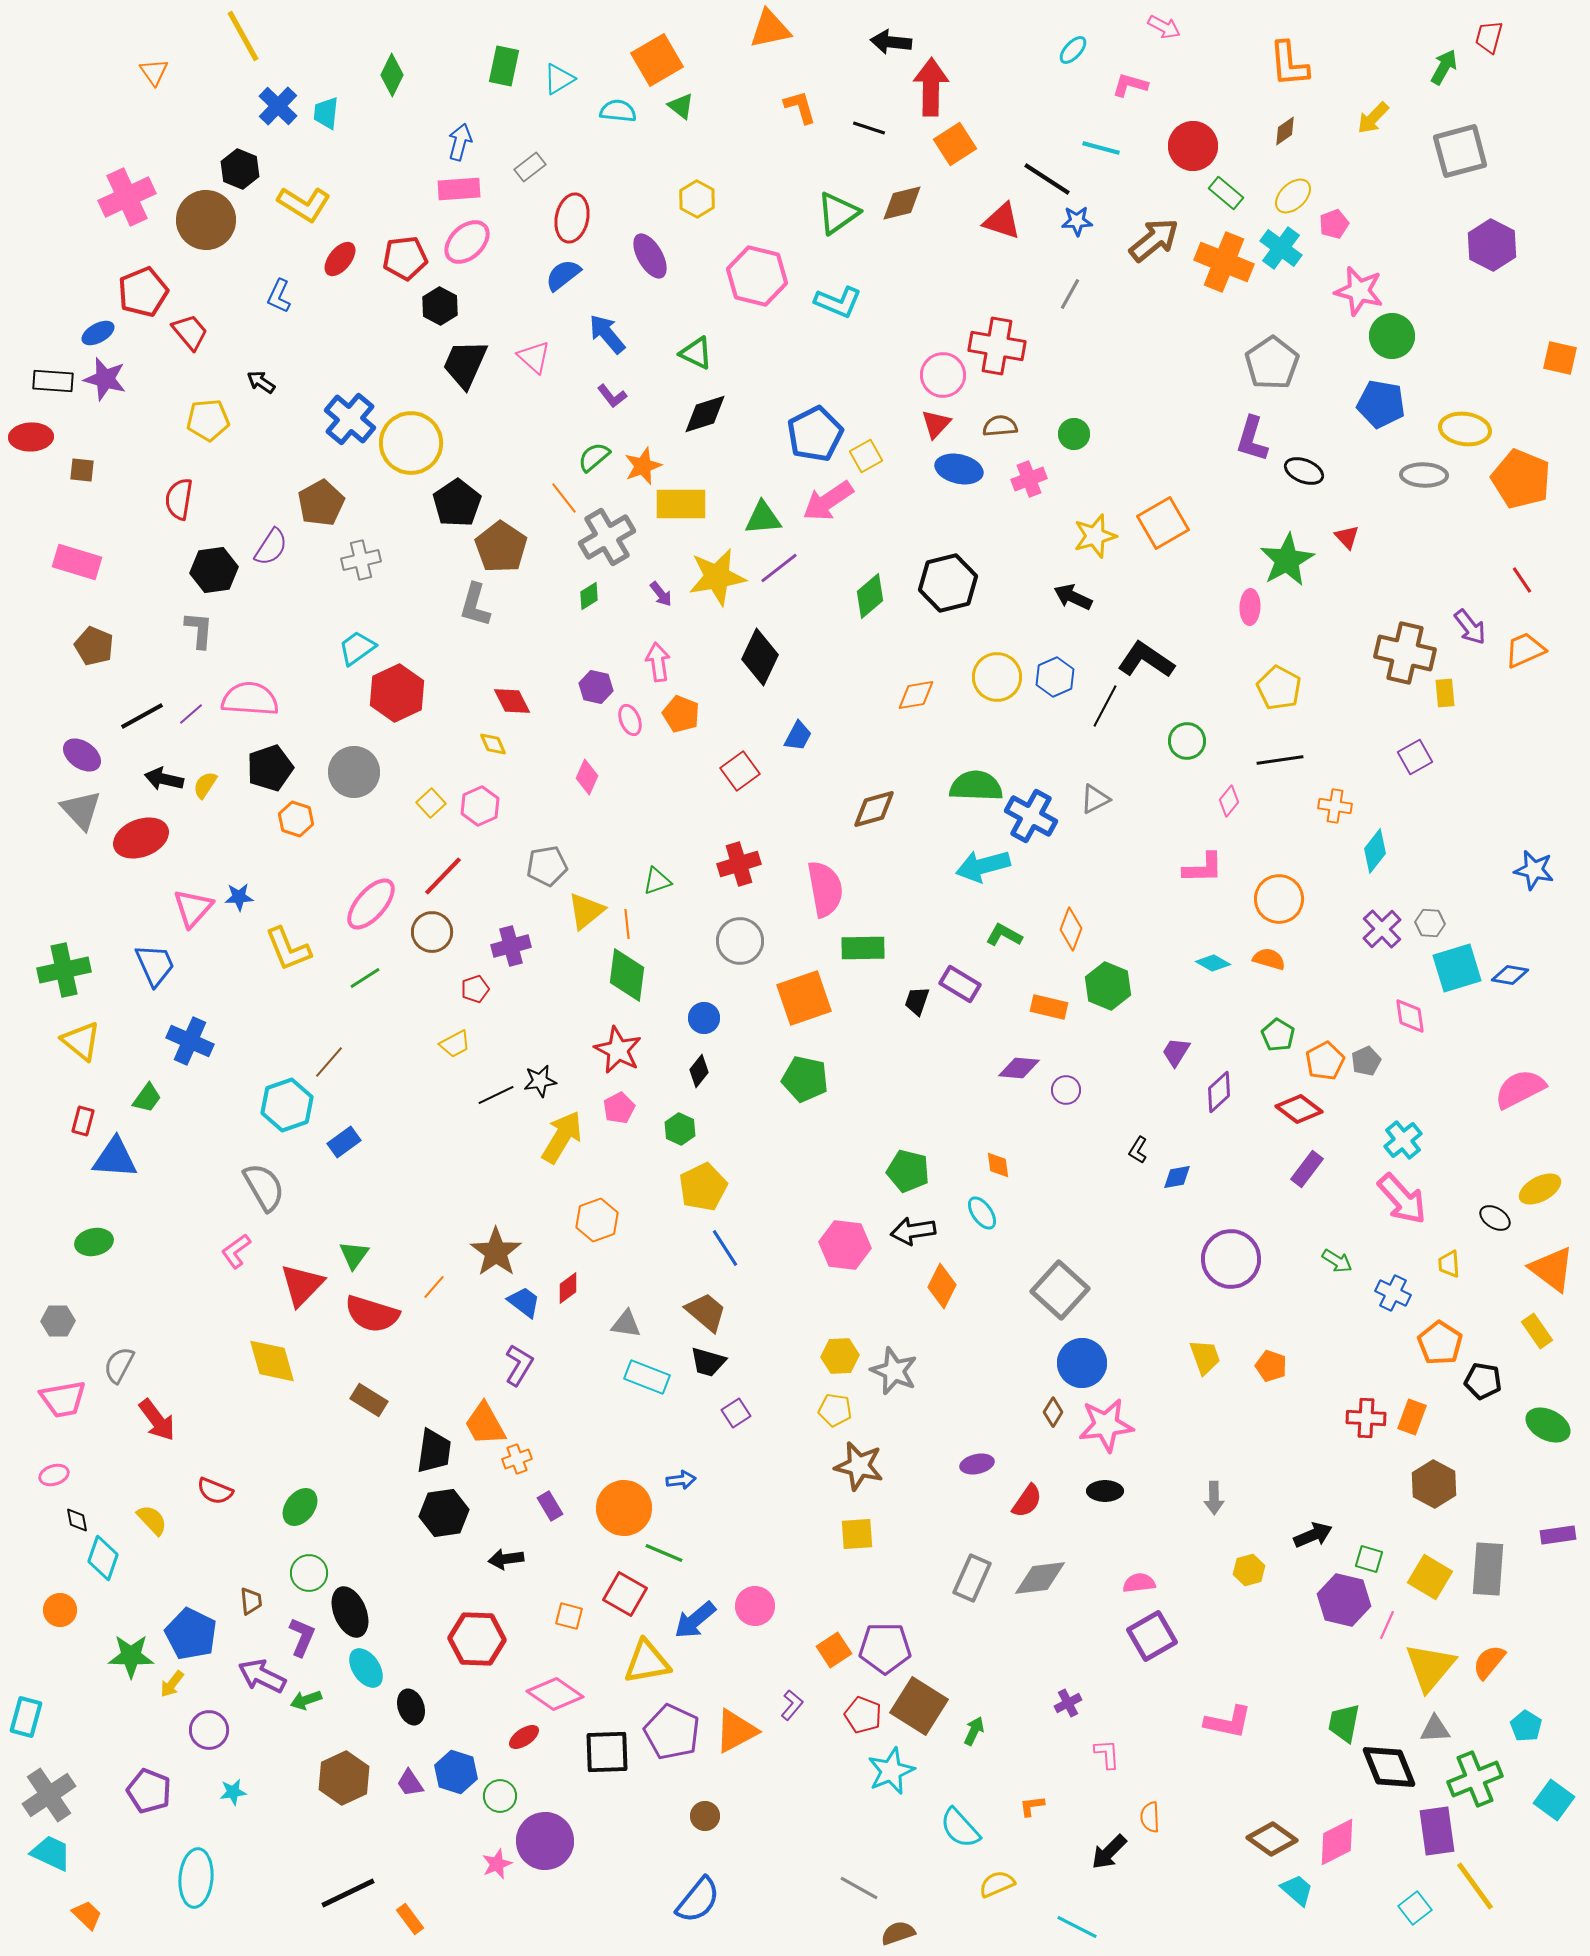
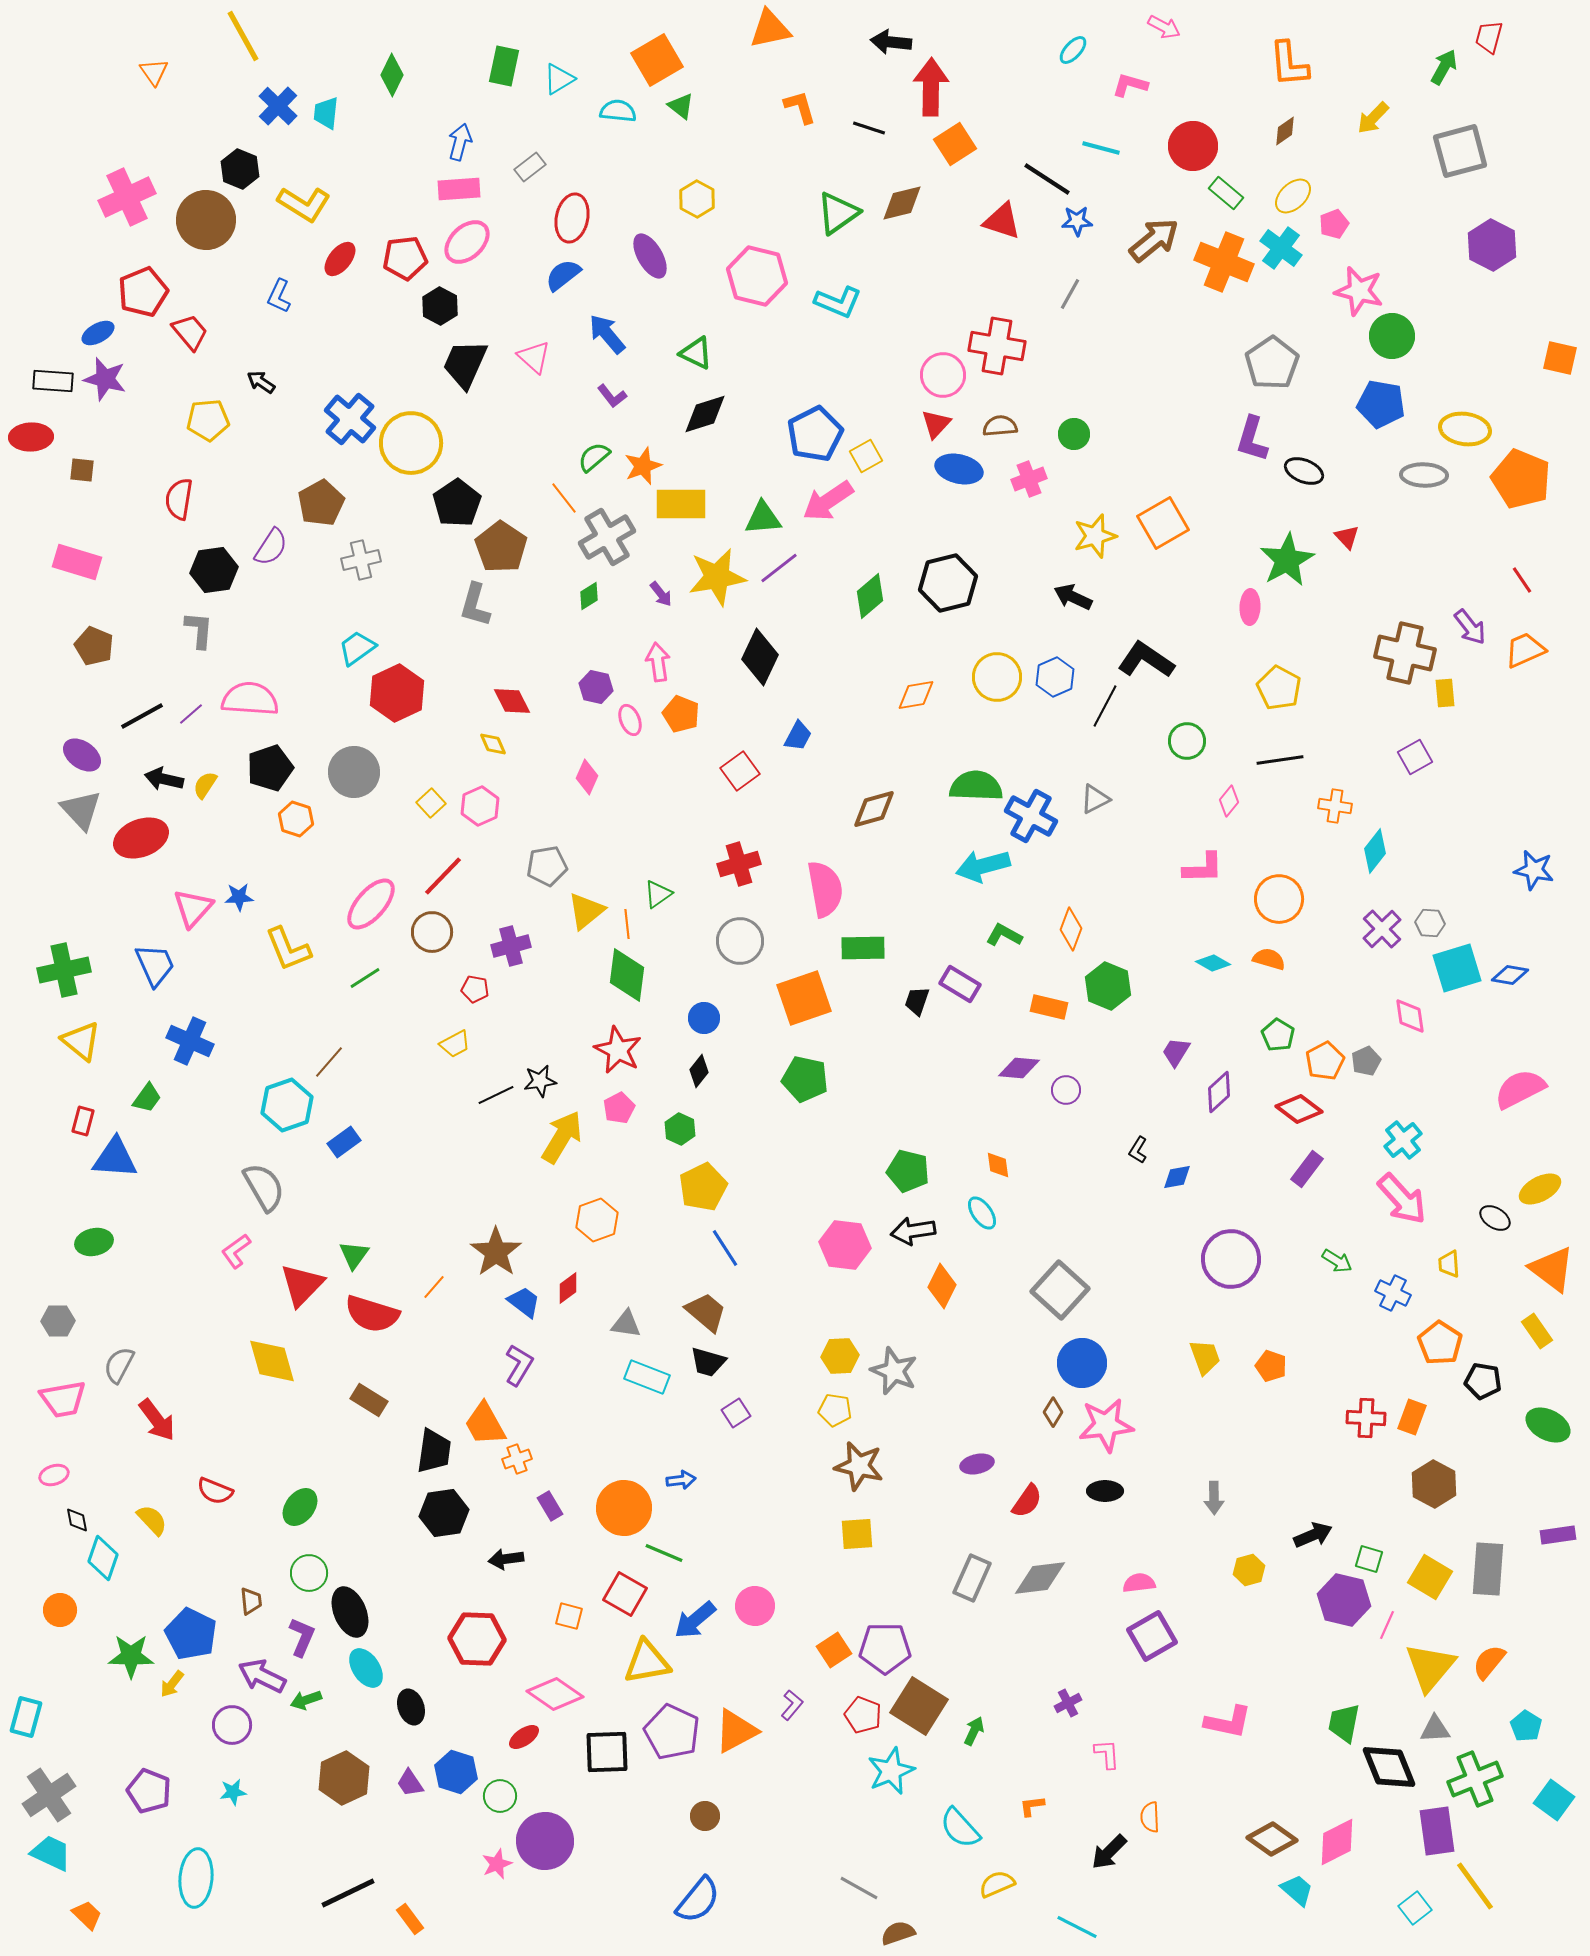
green triangle at (657, 881): moved 1 px right, 13 px down; rotated 16 degrees counterclockwise
red pentagon at (475, 989): rotated 28 degrees clockwise
purple circle at (209, 1730): moved 23 px right, 5 px up
